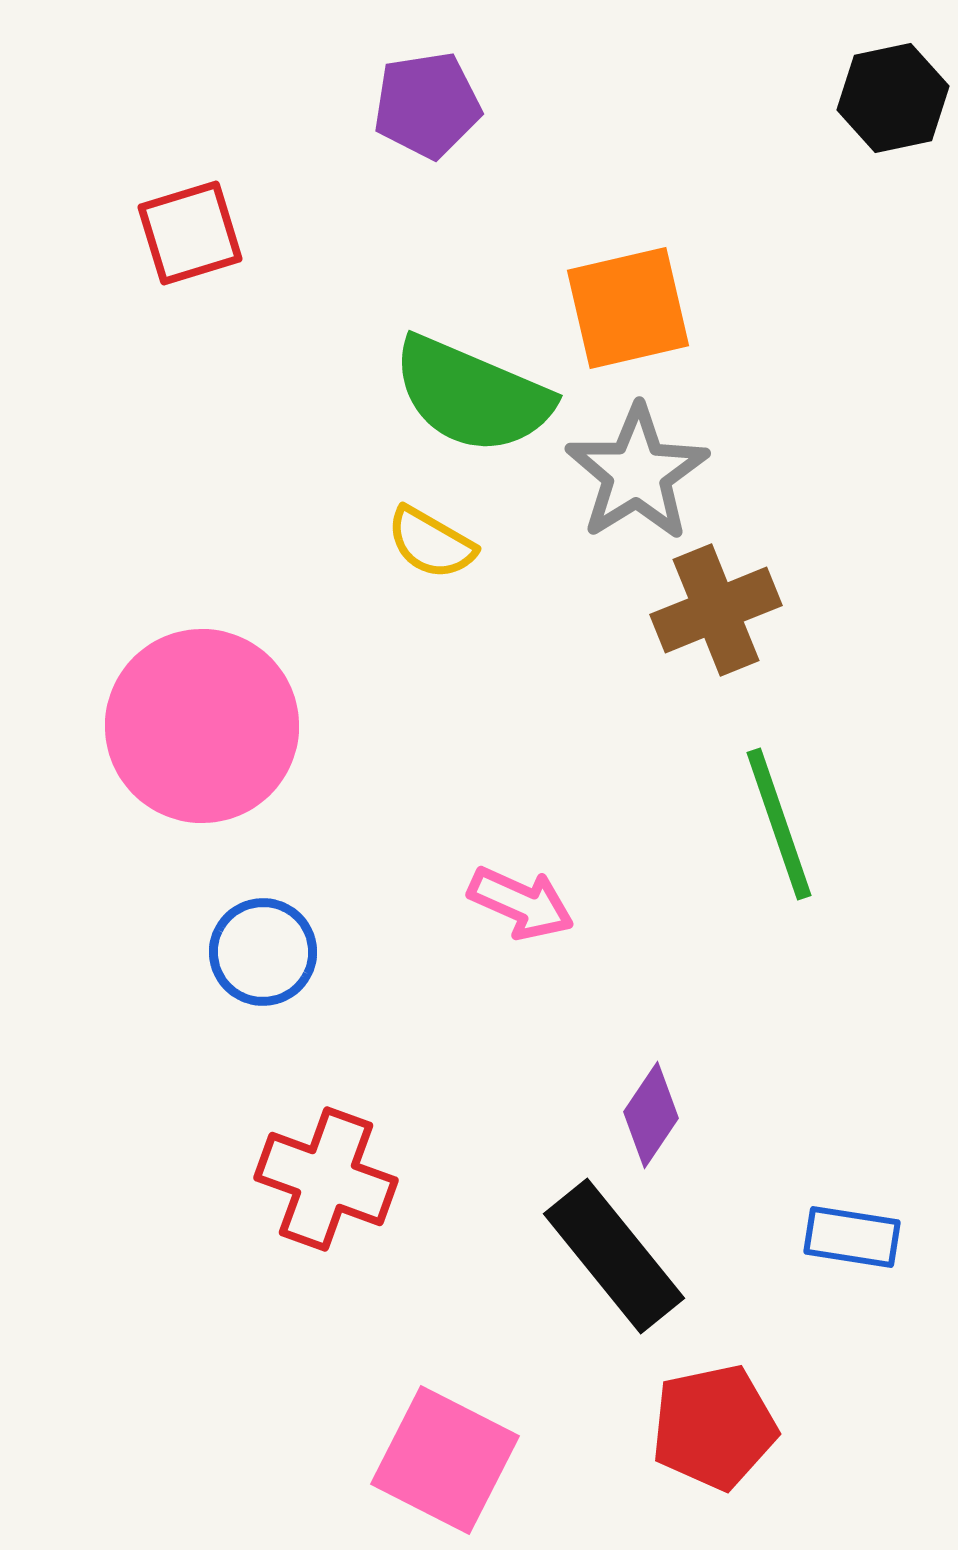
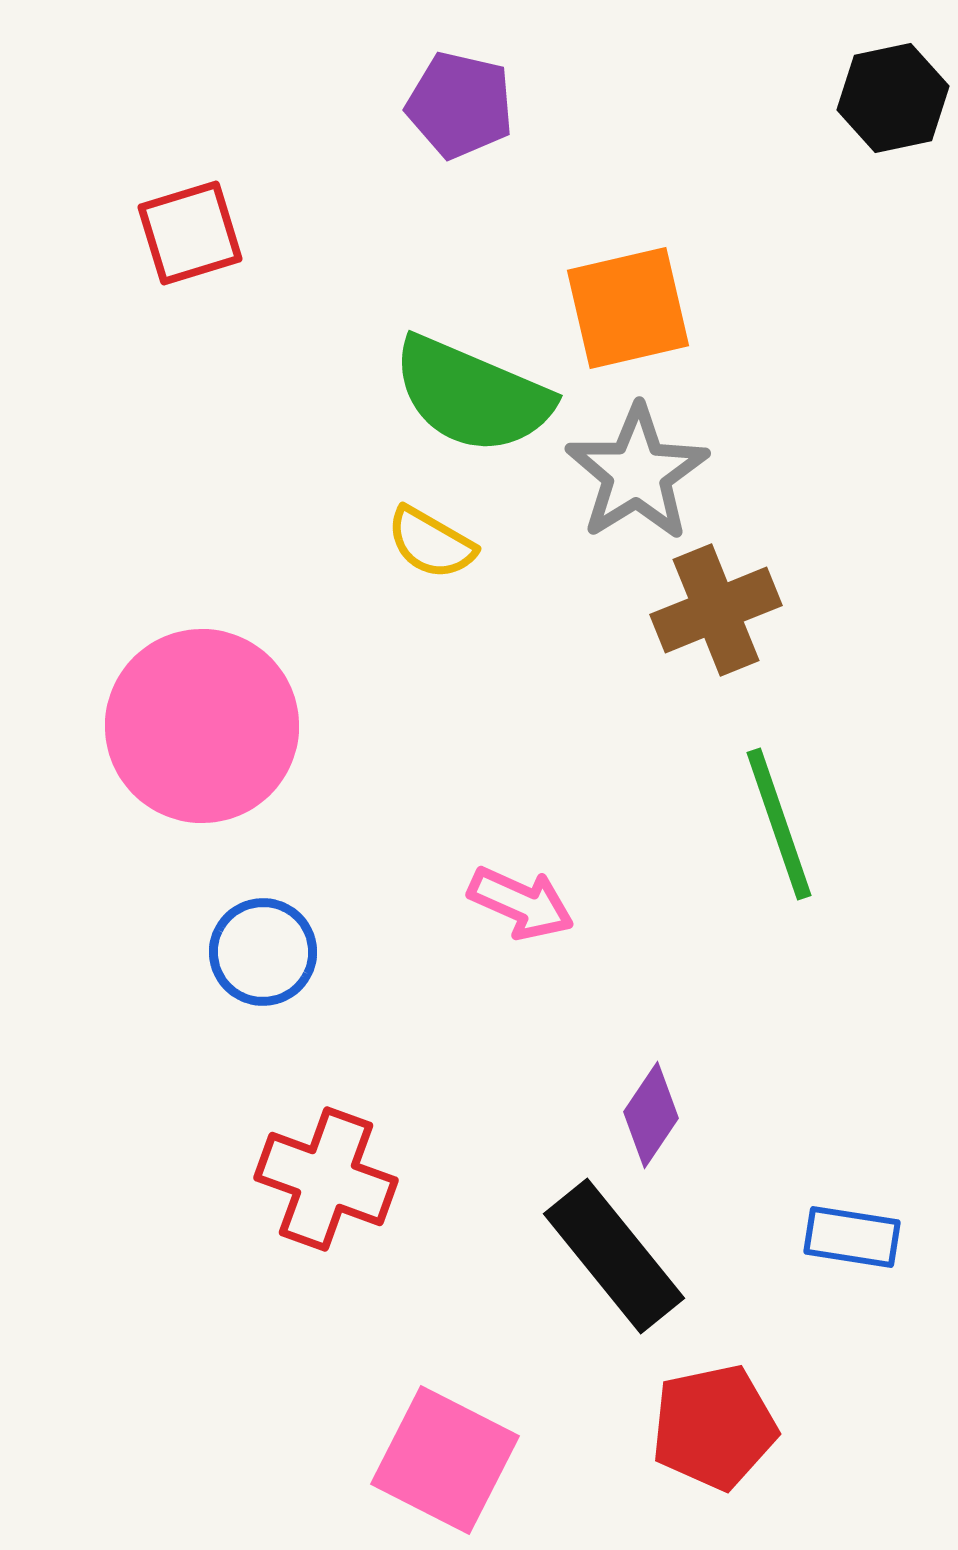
purple pentagon: moved 33 px right; rotated 22 degrees clockwise
